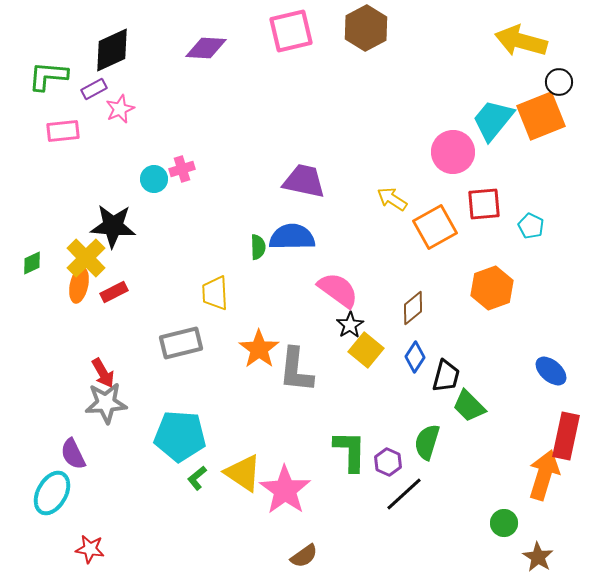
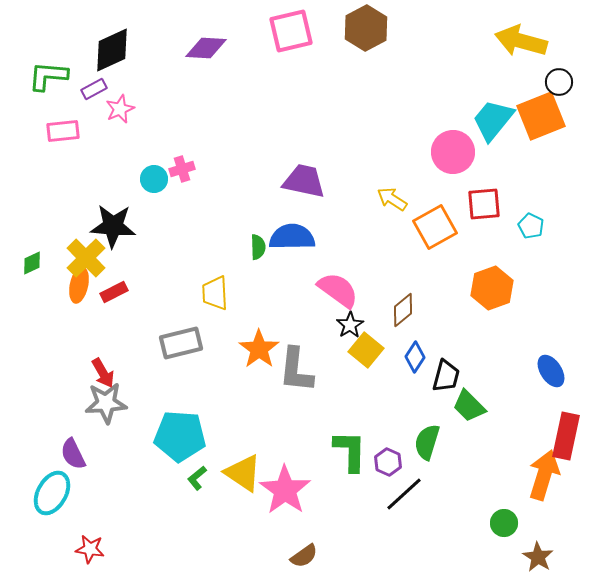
brown diamond at (413, 308): moved 10 px left, 2 px down
blue ellipse at (551, 371): rotated 16 degrees clockwise
